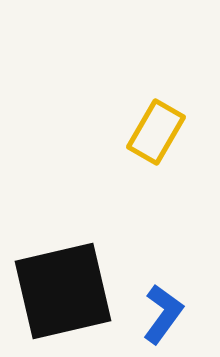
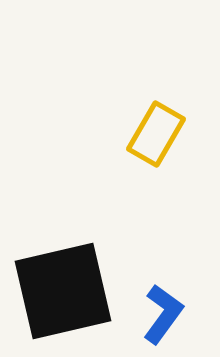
yellow rectangle: moved 2 px down
